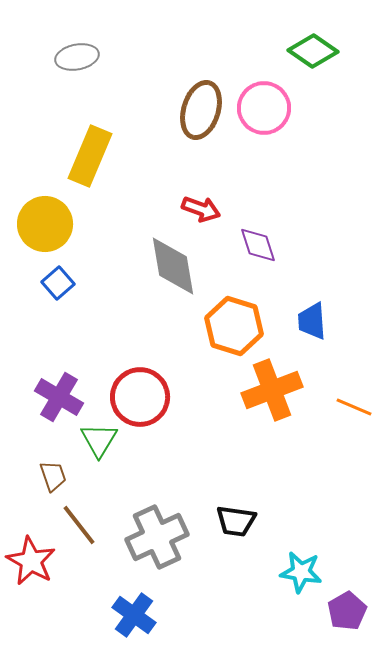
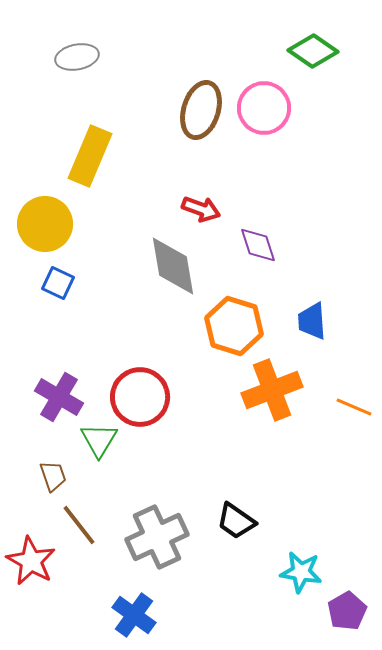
blue square: rotated 24 degrees counterclockwise
black trapezoid: rotated 27 degrees clockwise
